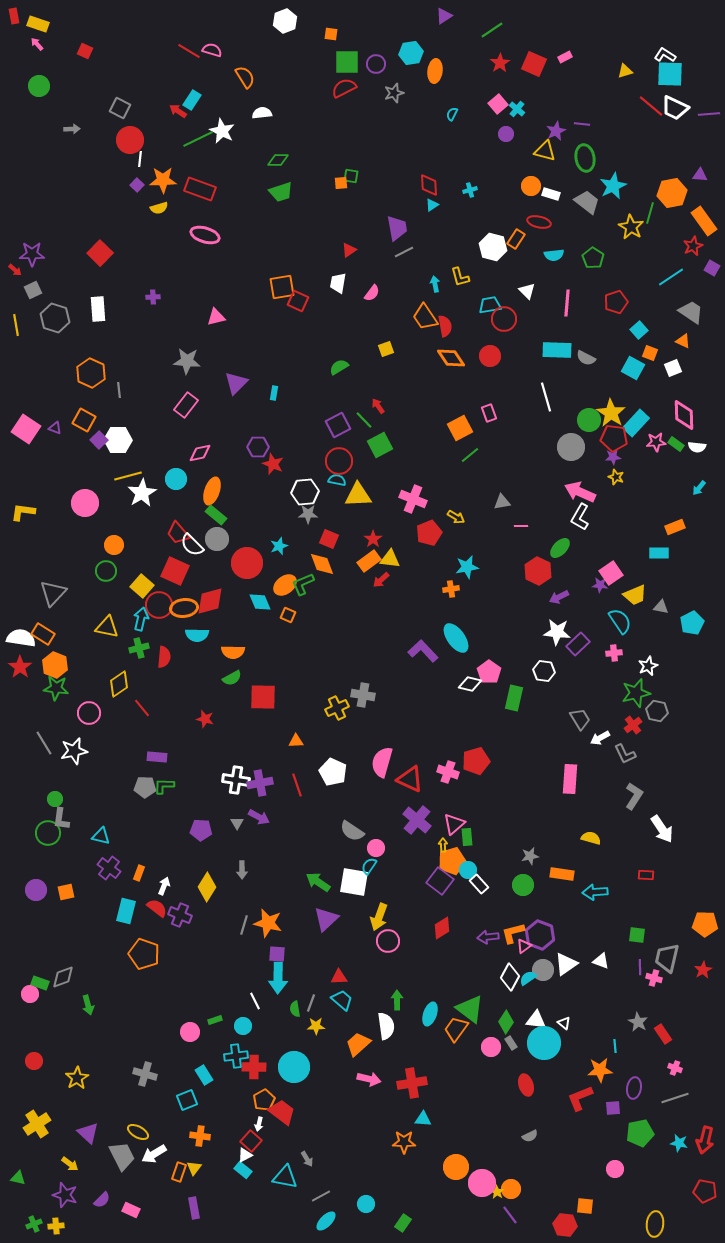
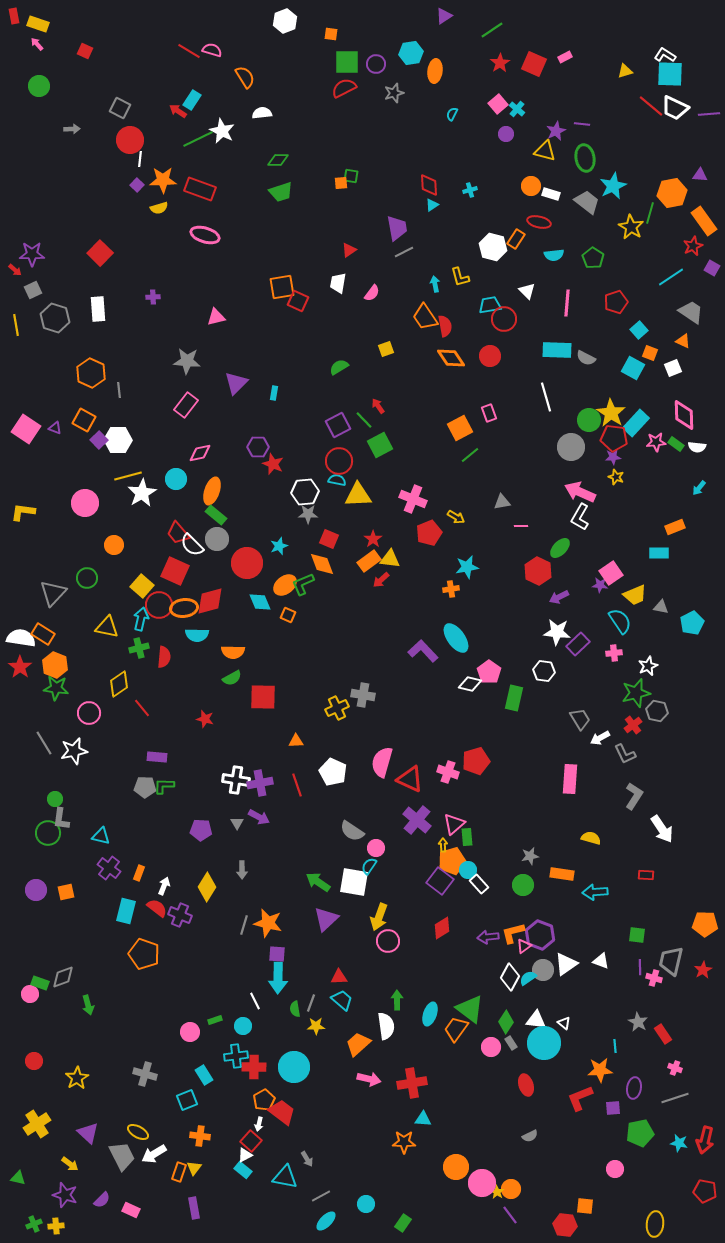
green circle at (106, 571): moved 19 px left, 7 px down
gray trapezoid at (667, 958): moved 4 px right, 3 px down
